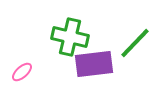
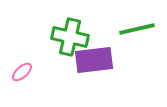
green line: moved 2 px right, 14 px up; rotated 33 degrees clockwise
purple rectangle: moved 4 px up
